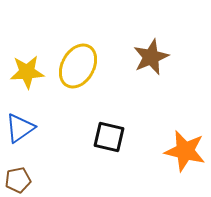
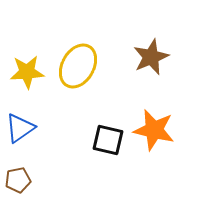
black square: moved 1 px left, 3 px down
orange star: moved 31 px left, 21 px up
